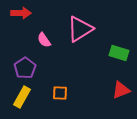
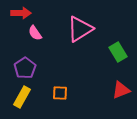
pink semicircle: moved 9 px left, 7 px up
green rectangle: moved 1 px left, 1 px up; rotated 42 degrees clockwise
